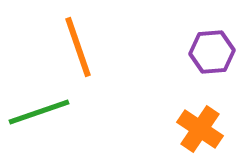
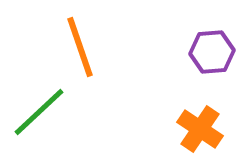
orange line: moved 2 px right
green line: rotated 24 degrees counterclockwise
